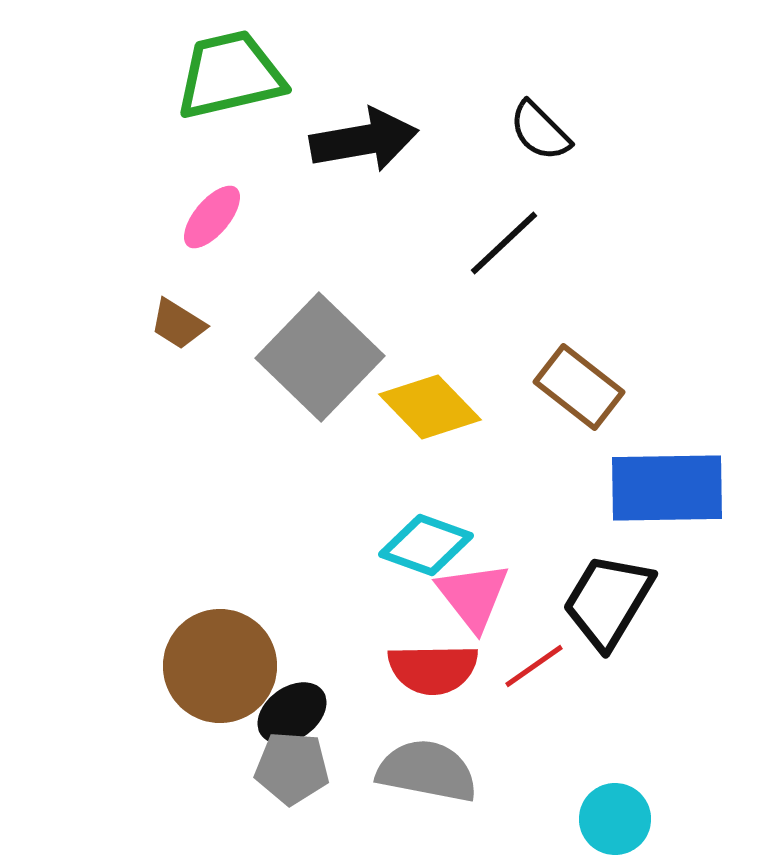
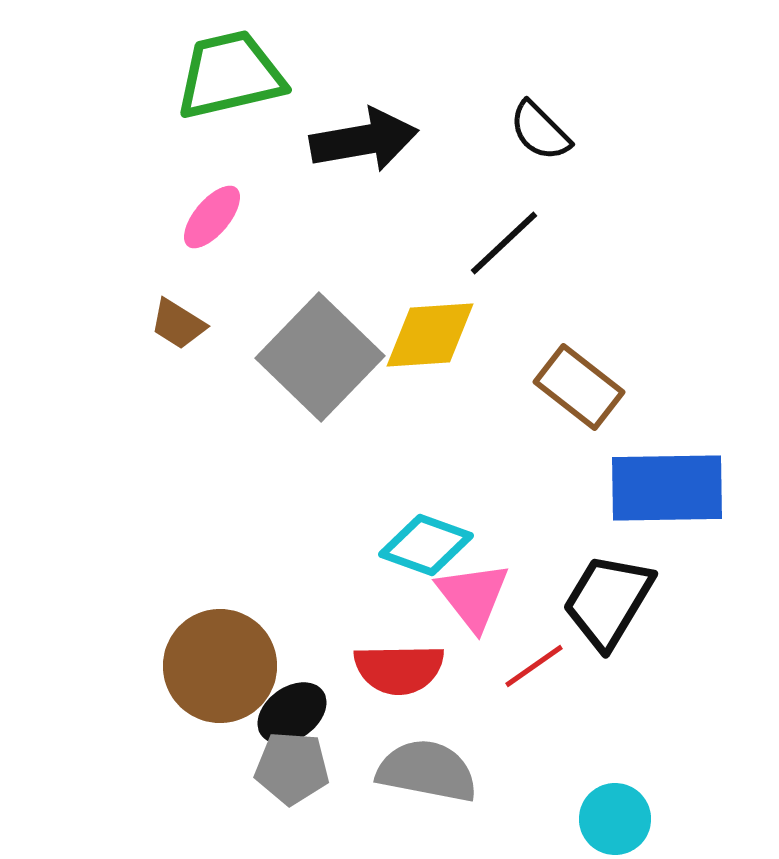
yellow diamond: moved 72 px up; rotated 50 degrees counterclockwise
red semicircle: moved 34 px left
